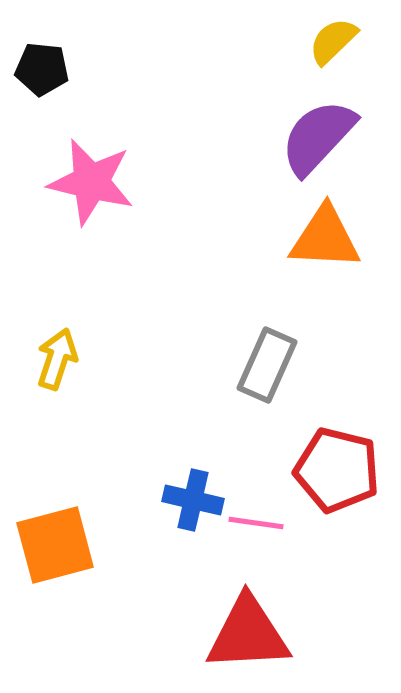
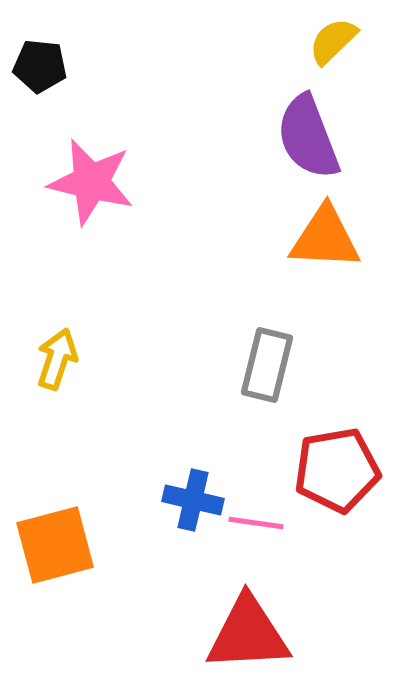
black pentagon: moved 2 px left, 3 px up
purple semicircle: moved 10 px left; rotated 64 degrees counterclockwise
gray rectangle: rotated 10 degrees counterclockwise
red pentagon: rotated 24 degrees counterclockwise
